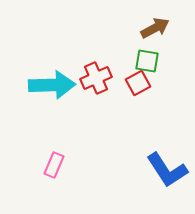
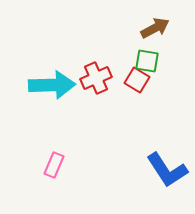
red square: moved 1 px left, 3 px up; rotated 30 degrees counterclockwise
